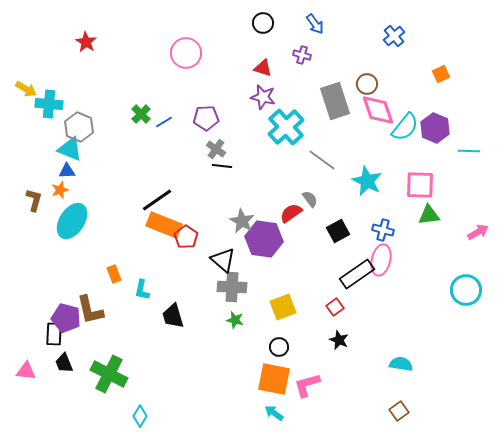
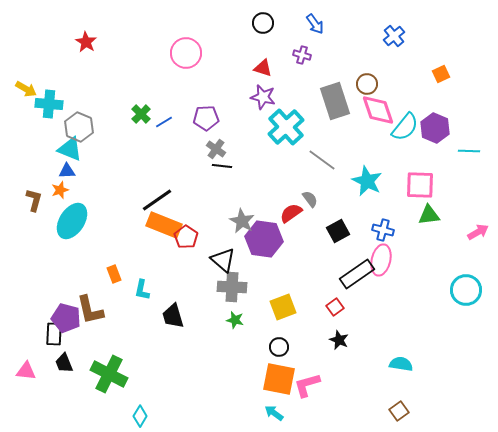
orange square at (274, 379): moved 5 px right
